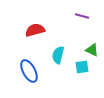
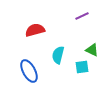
purple line: rotated 40 degrees counterclockwise
